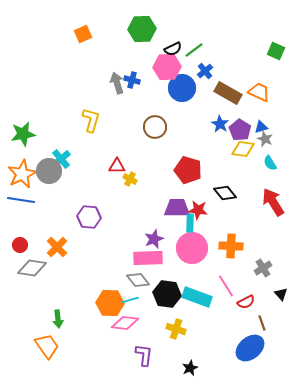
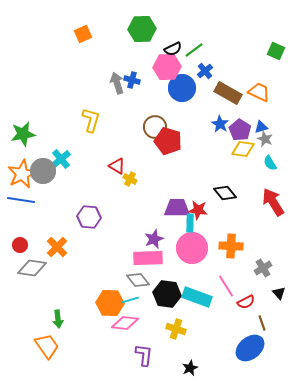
red triangle at (117, 166): rotated 30 degrees clockwise
red pentagon at (188, 170): moved 20 px left, 29 px up
gray circle at (49, 171): moved 6 px left
black triangle at (281, 294): moved 2 px left, 1 px up
